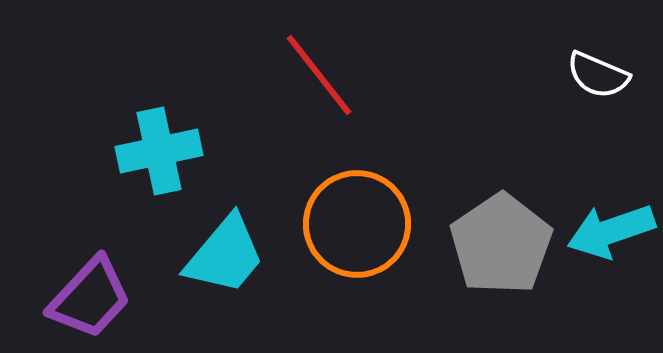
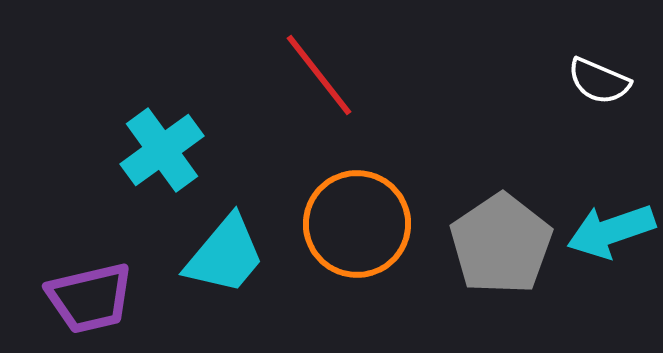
white semicircle: moved 1 px right, 6 px down
cyan cross: moved 3 px right, 1 px up; rotated 24 degrees counterclockwise
purple trapezoid: rotated 34 degrees clockwise
